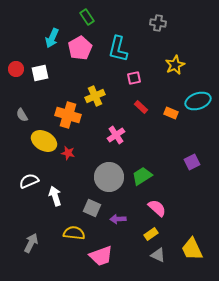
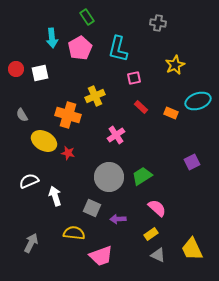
cyan arrow: rotated 30 degrees counterclockwise
